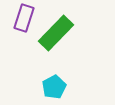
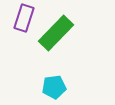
cyan pentagon: rotated 20 degrees clockwise
